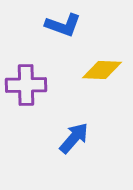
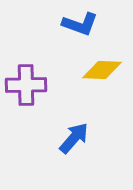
blue L-shape: moved 17 px right, 1 px up
